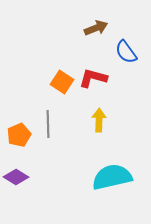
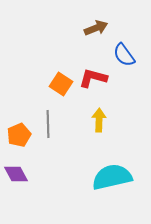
blue semicircle: moved 2 px left, 3 px down
orange square: moved 1 px left, 2 px down
purple diamond: moved 3 px up; rotated 30 degrees clockwise
